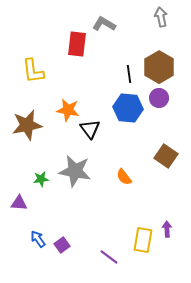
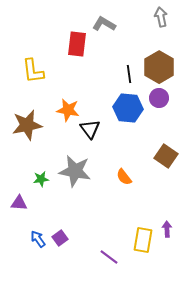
purple square: moved 2 px left, 7 px up
